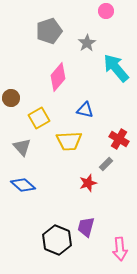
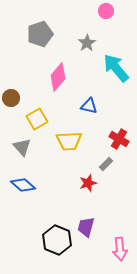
gray pentagon: moved 9 px left, 3 px down
blue triangle: moved 4 px right, 4 px up
yellow square: moved 2 px left, 1 px down
